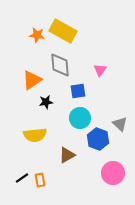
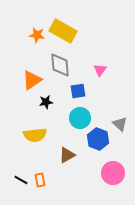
black line: moved 1 px left, 2 px down; rotated 64 degrees clockwise
